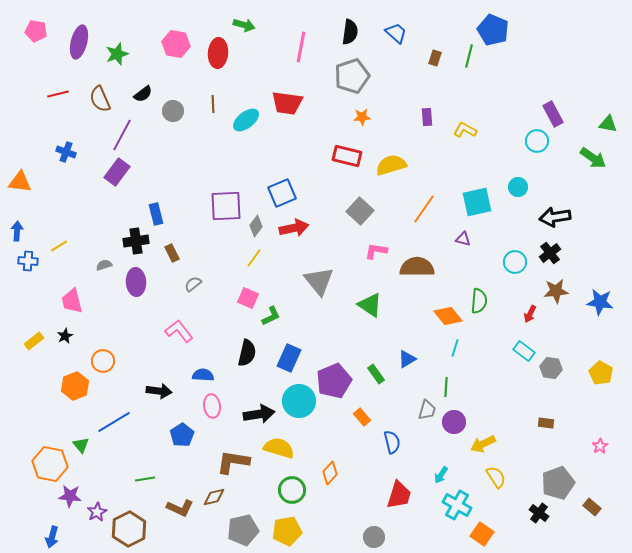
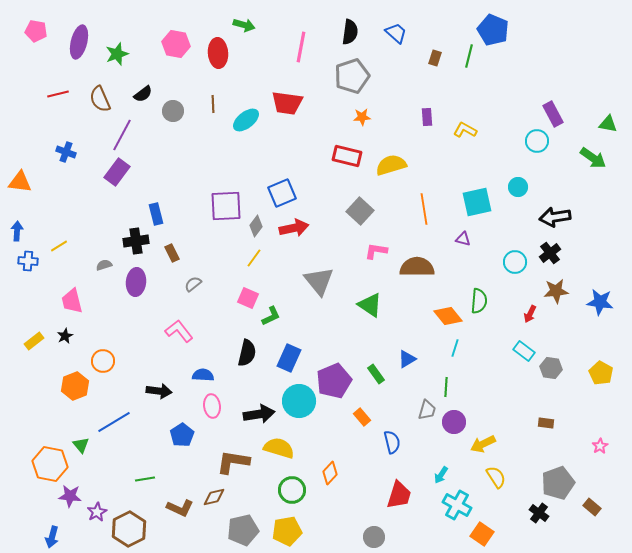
red ellipse at (218, 53): rotated 8 degrees counterclockwise
orange line at (424, 209): rotated 44 degrees counterclockwise
purple ellipse at (136, 282): rotated 8 degrees clockwise
